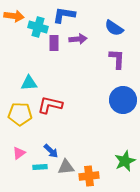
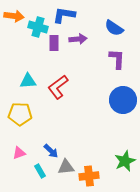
cyan triangle: moved 1 px left, 2 px up
red L-shape: moved 8 px right, 18 px up; rotated 50 degrees counterclockwise
pink triangle: rotated 16 degrees clockwise
cyan rectangle: moved 4 px down; rotated 64 degrees clockwise
